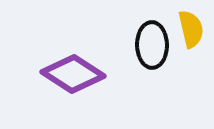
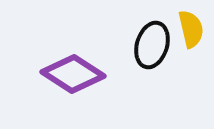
black ellipse: rotated 18 degrees clockwise
